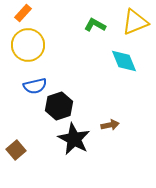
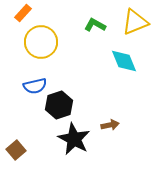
yellow circle: moved 13 px right, 3 px up
black hexagon: moved 1 px up
